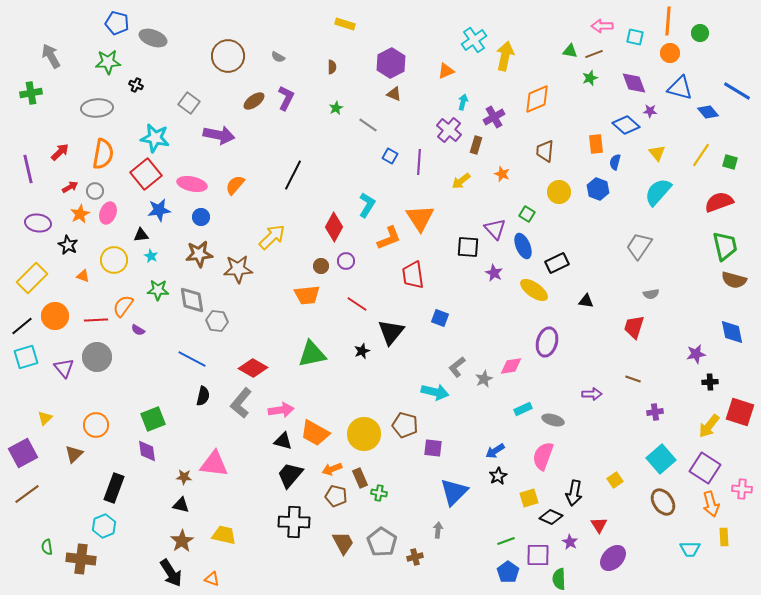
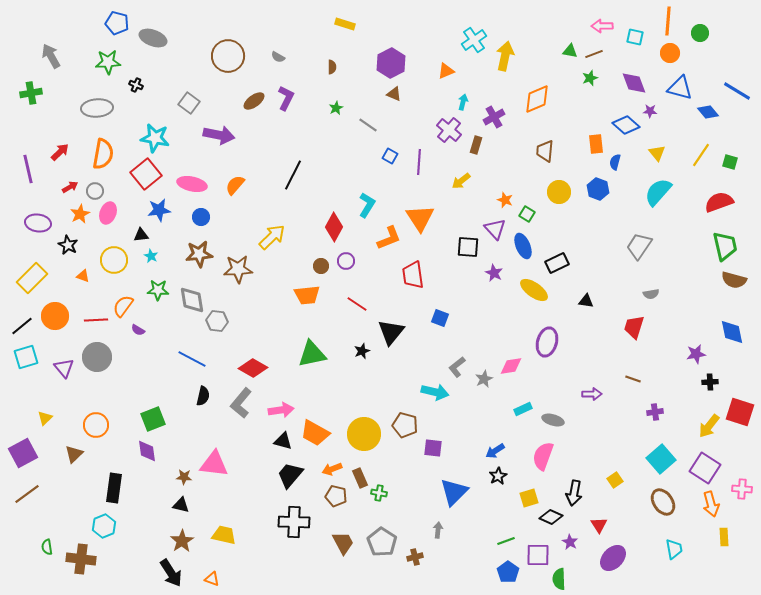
orange star at (502, 174): moved 3 px right, 26 px down
black rectangle at (114, 488): rotated 12 degrees counterclockwise
cyan trapezoid at (690, 549): moved 16 px left; rotated 100 degrees counterclockwise
